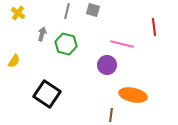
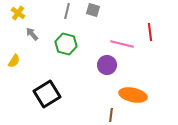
red line: moved 4 px left, 5 px down
gray arrow: moved 10 px left; rotated 56 degrees counterclockwise
black square: rotated 24 degrees clockwise
